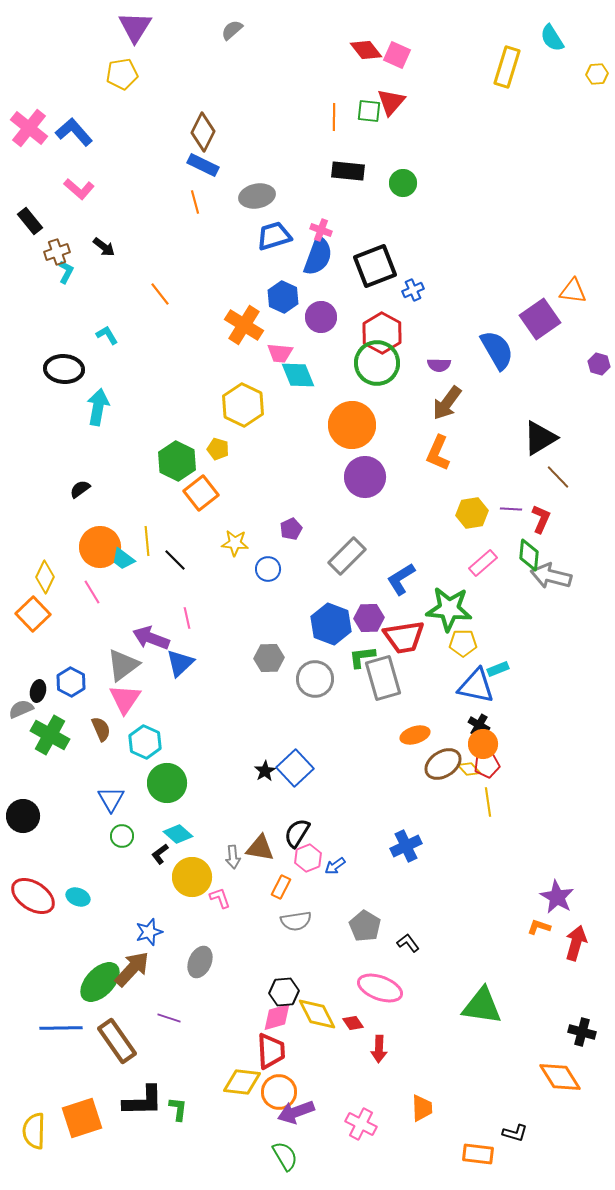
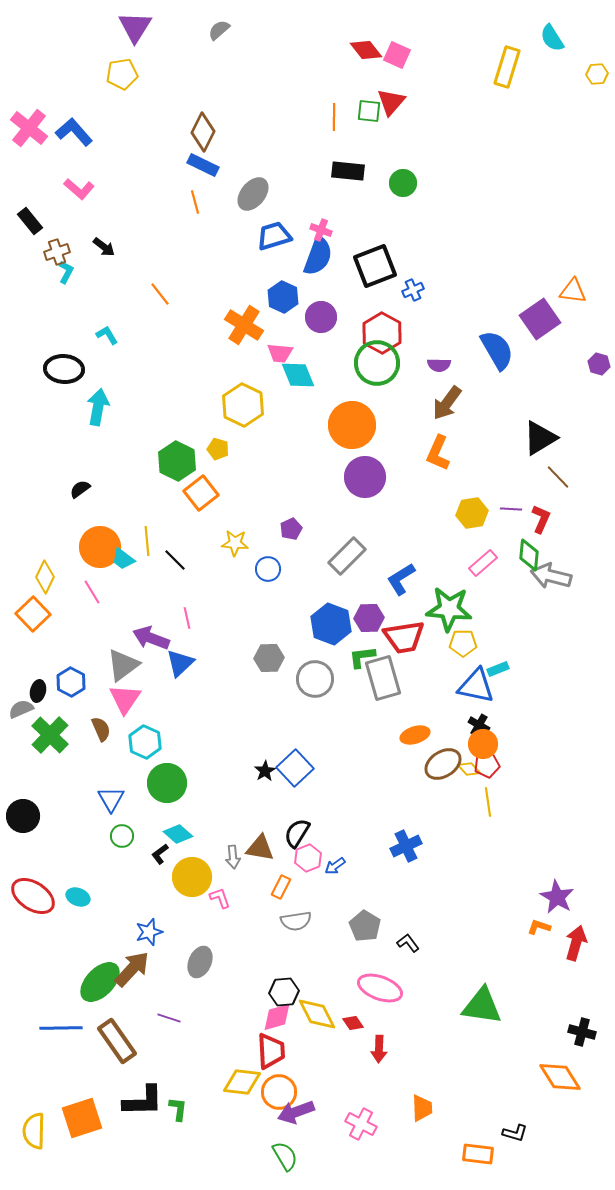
gray semicircle at (232, 30): moved 13 px left
gray ellipse at (257, 196): moved 4 px left, 2 px up; rotated 40 degrees counterclockwise
green cross at (50, 735): rotated 15 degrees clockwise
